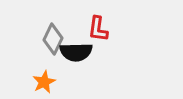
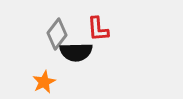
red L-shape: rotated 12 degrees counterclockwise
gray diamond: moved 4 px right, 5 px up; rotated 12 degrees clockwise
